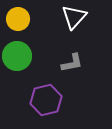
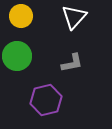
yellow circle: moved 3 px right, 3 px up
